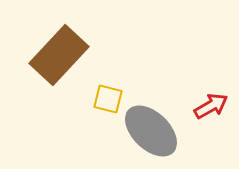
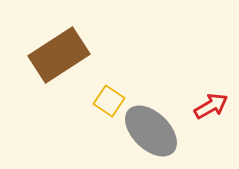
brown rectangle: rotated 14 degrees clockwise
yellow square: moved 1 px right, 2 px down; rotated 20 degrees clockwise
